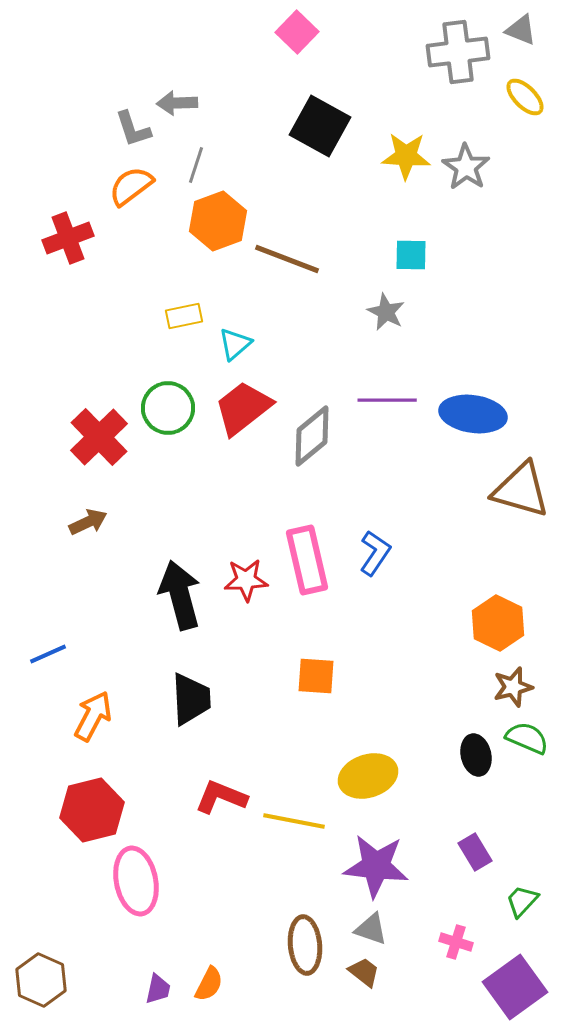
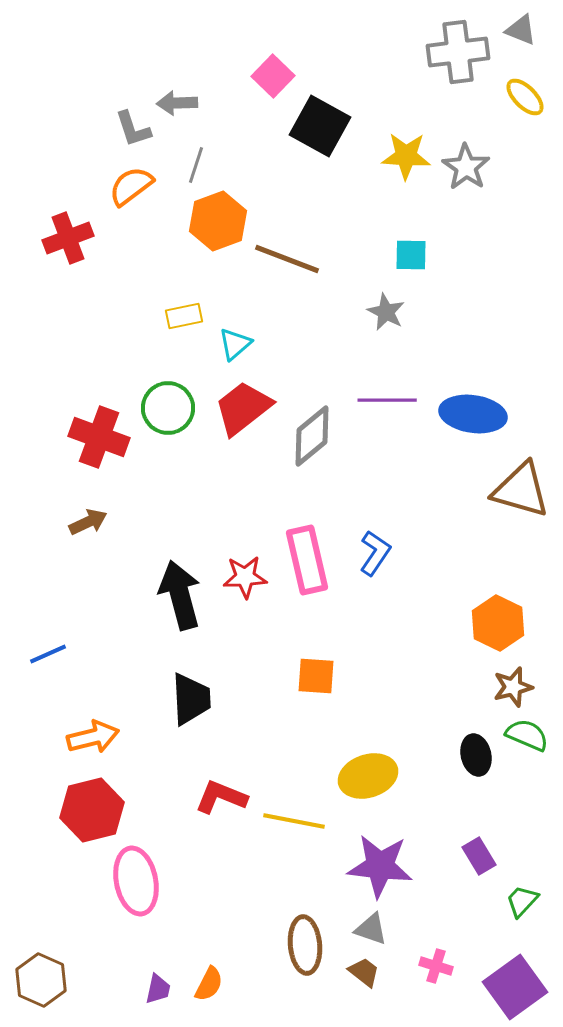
pink square at (297, 32): moved 24 px left, 44 px down
red cross at (99, 437): rotated 26 degrees counterclockwise
red star at (246, 580): moved 1 px left, 3 px up
orange arrow at (93, 716): moved 21 px down; rotated 48 degrees clockwise
green semicircle at (527, 738): moved 3 px up
purple rectangle at (475, 852): moved 4 px right, 4 px down
purple star at (376, 866): moved 4 px right
pink cross at (456, 942): moved 20 px left, 24 px down
